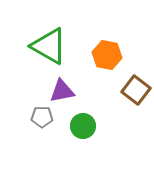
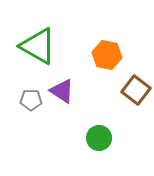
green triangle: moved 11 px left
purple triangle: rotated 44 degrees clockwise
gray pentagon: moved 11 px left, 17 px up
green circle: moved 16 px right, 12 px down
